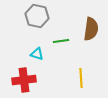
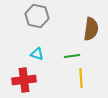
green line: moved 11 px right, 15 px down
